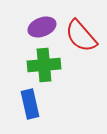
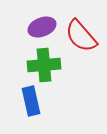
blue rectangle: moved 1 px right, 3 px up
